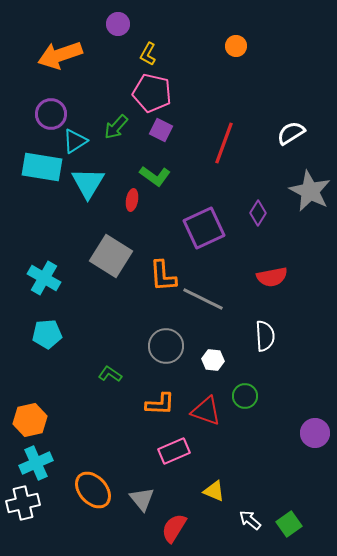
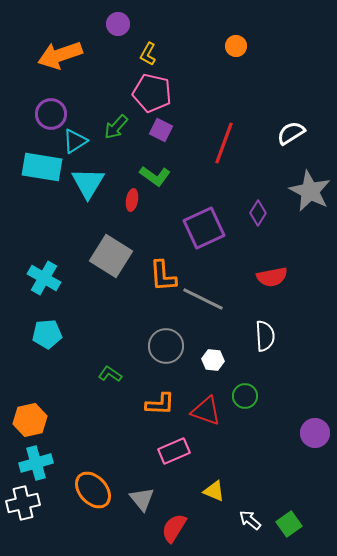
cyan cross at (36, 463): rotated 8 degrees clockwise
